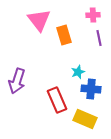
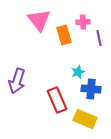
pink cross: moved 10 px left, 7 px down
